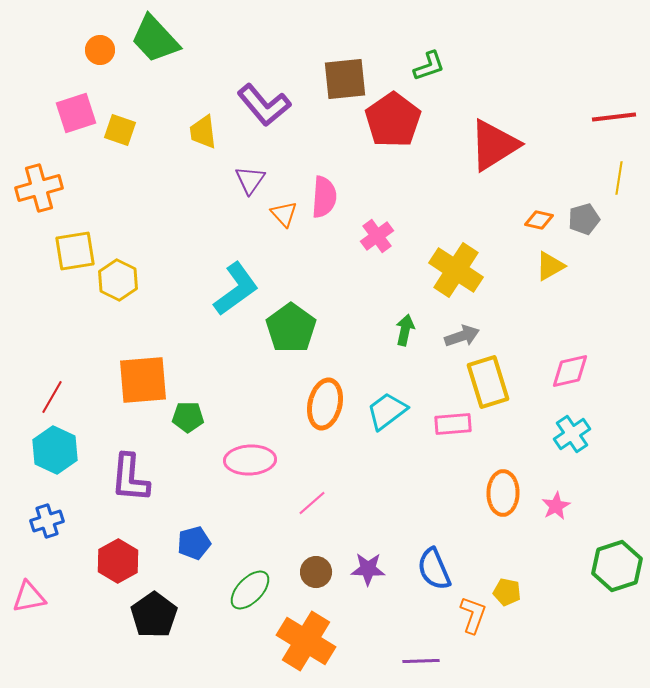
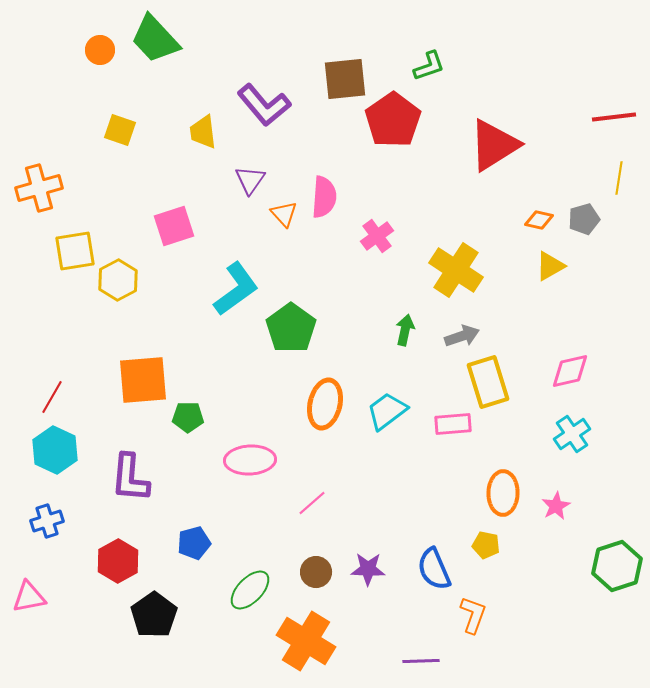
pink square at (76, 113): moved 98 px right, 113 px down
yellow hexagon at (118, 280): rotated 6 degrees clockwise
yellow pentagon at (507, 592): moved 21 px left, 47 px up
